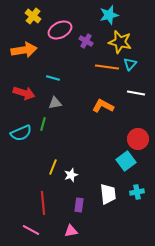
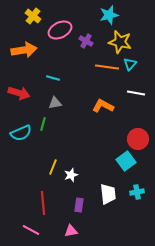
red arrow: moved 5 px left
